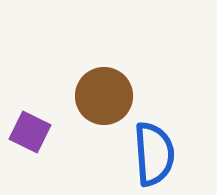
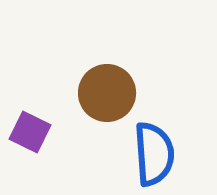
brown circle: moved 3 px right, 3 px up
